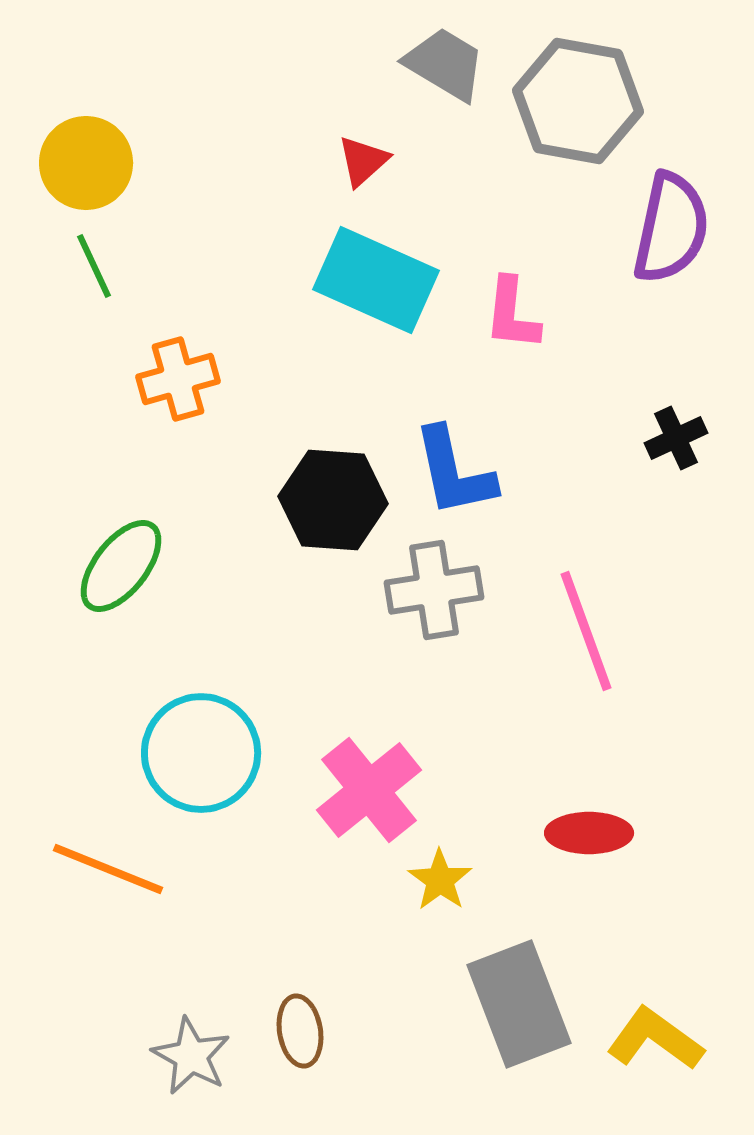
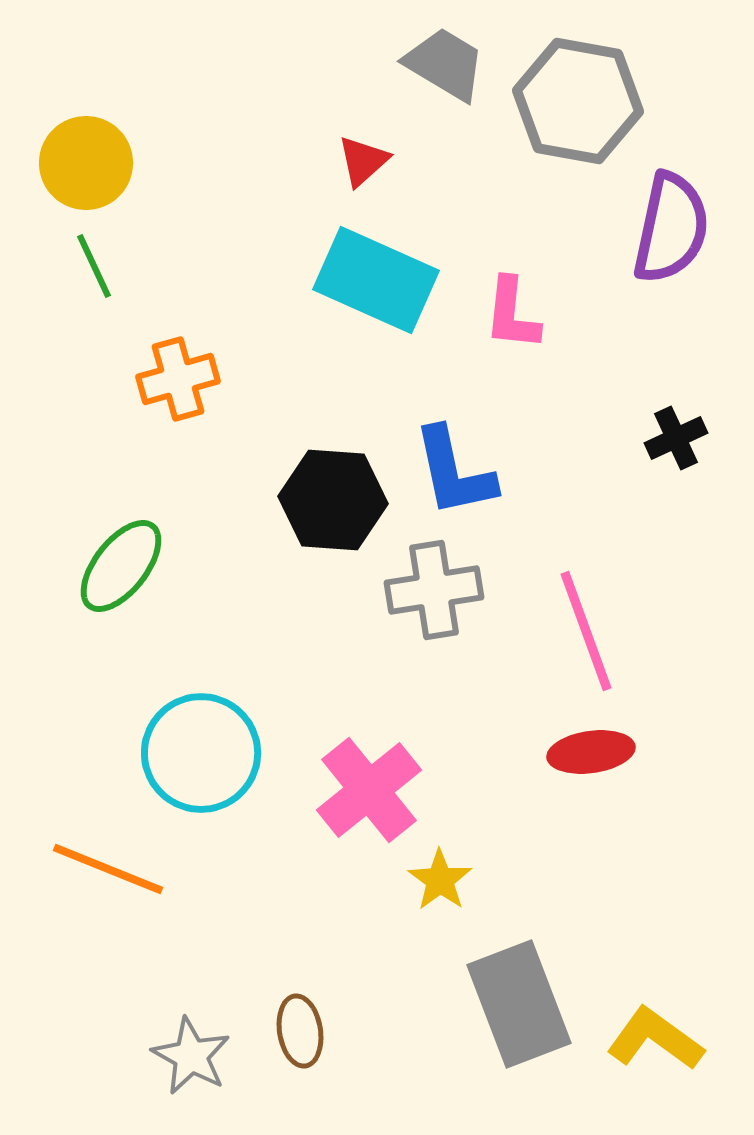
red ellipse: moved 2 px right, 81 px up; rotated 8 degrees counterclockwise
